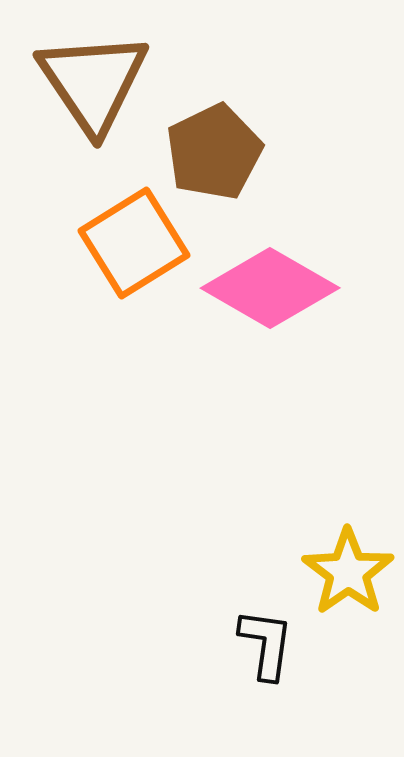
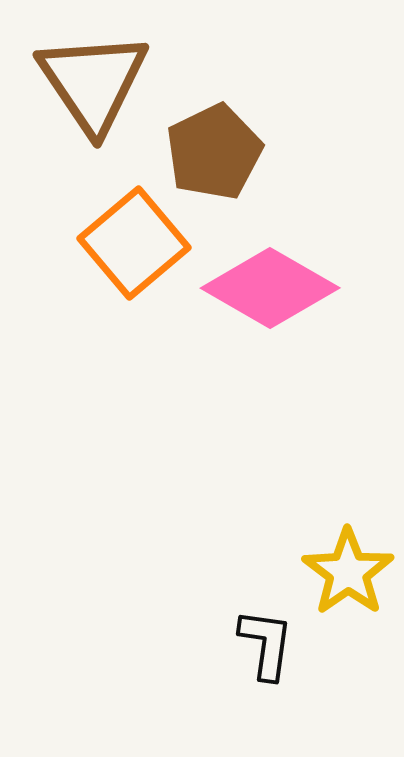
orange square: rotated 8 degrees counterclockwise
